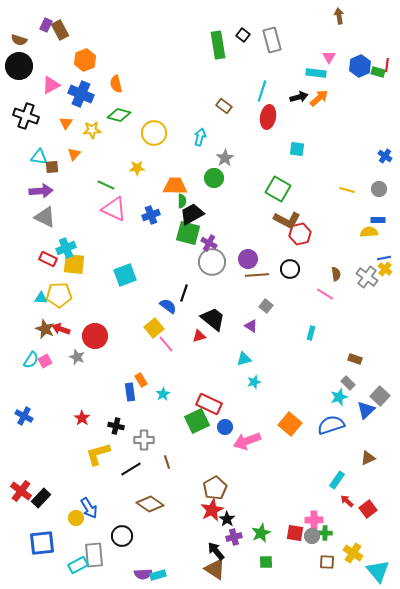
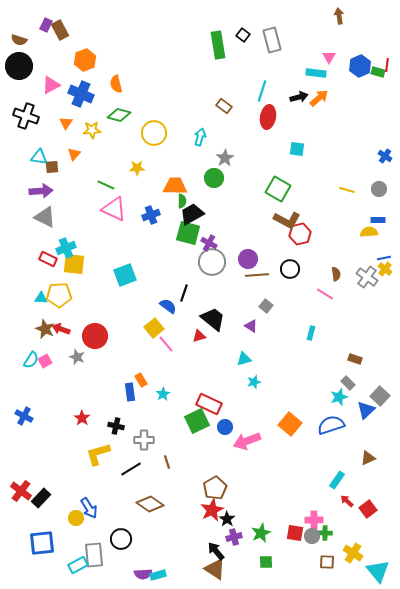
black circle at (122, 536): moved 1 px left, 3 px down
